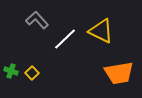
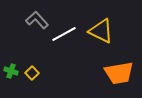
white line: moved 1 px left, 5 px up; rotated 15 degrees clockwise
